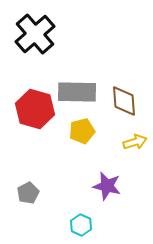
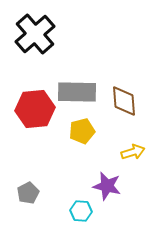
red hexagon: rotated 21 degrees counterclockwise
yellow arrow: moved 2 px left, 10 px down
cyan hexagon: moved 14 px up; rotated 20 degrees counterclockwise
